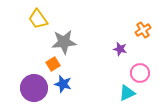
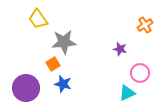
orange cross: moved 2 px right, 5 px up
purple circle: moved 8 px left
